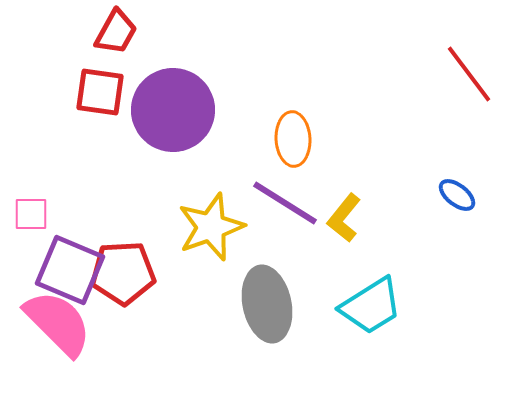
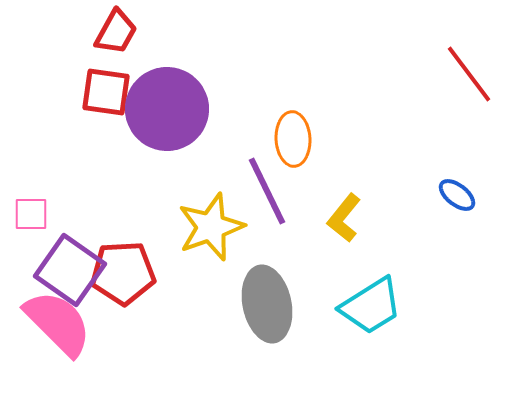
red square: moved 6 px right
purple circle: moved 6 px left, 1 px up
purple line: moved 18 px left, 12 px up; rotated 32 degrees clockwise
purple square: rotated 12 degrees clockwise
